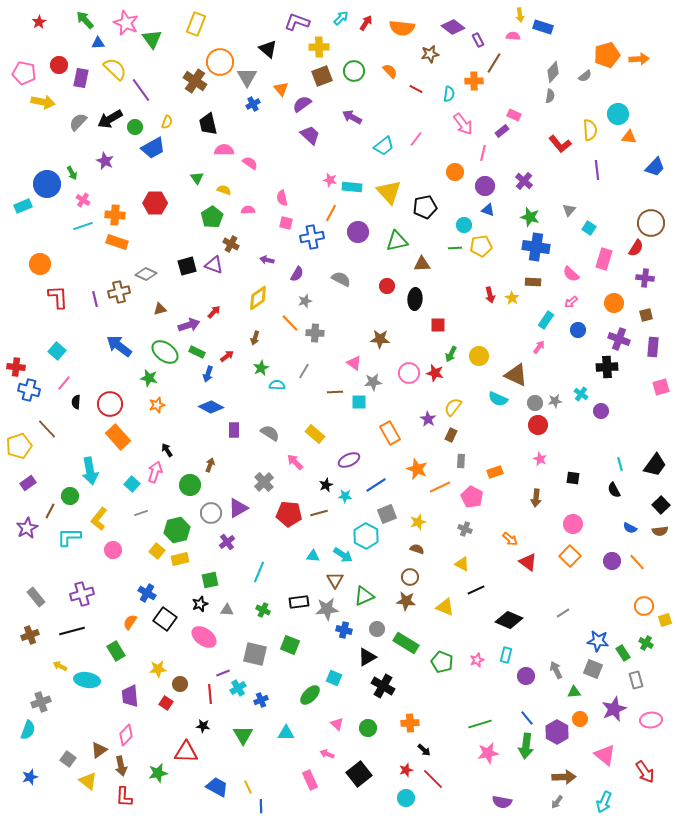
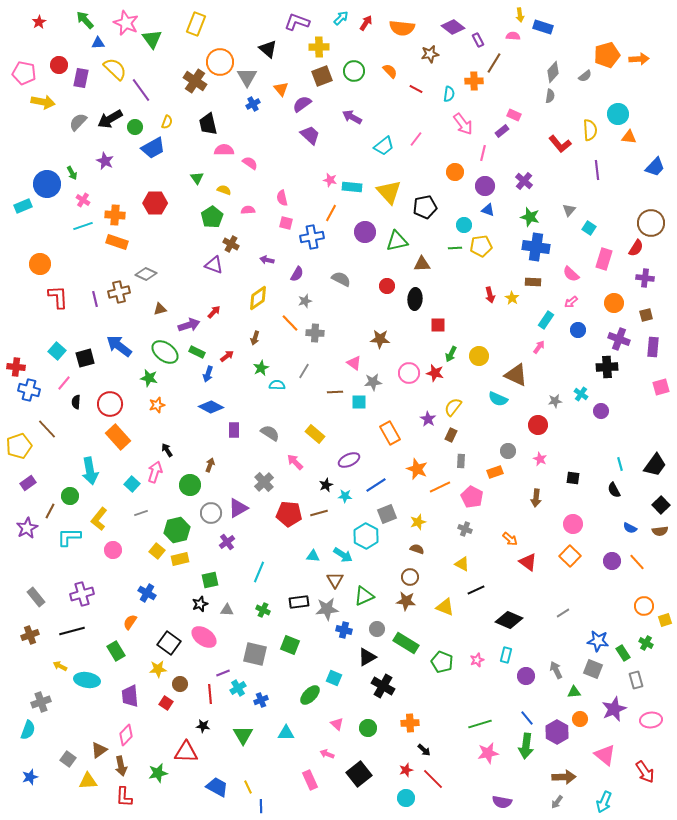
purple circle at (358, 232): moved 7 px right
black square at (187, 266): moved 102 px left, 92 px down
gray circle at (535, 403): moved 27 px left, 48 px down
black square at (165, 619): moved 4 px right, 24 px down
yellow triangle at (88, 781): rotated 42 degrees counterclockwise
